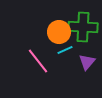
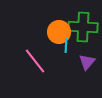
cyan line: moved 1 px right, 5 px up; rotated 63 degrees counterclockwise
pink line: moved 3 px left
